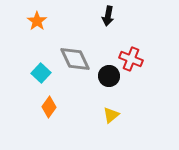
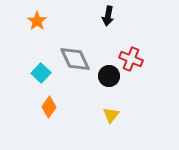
yellow triangle: rotated 12 degrees counterclockwise
